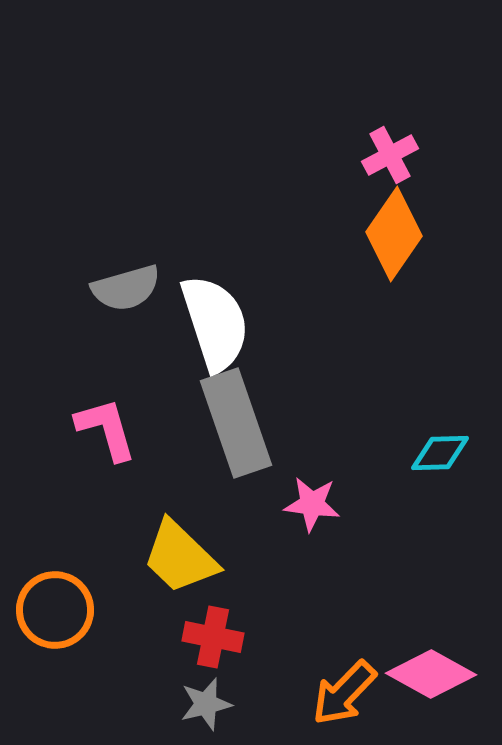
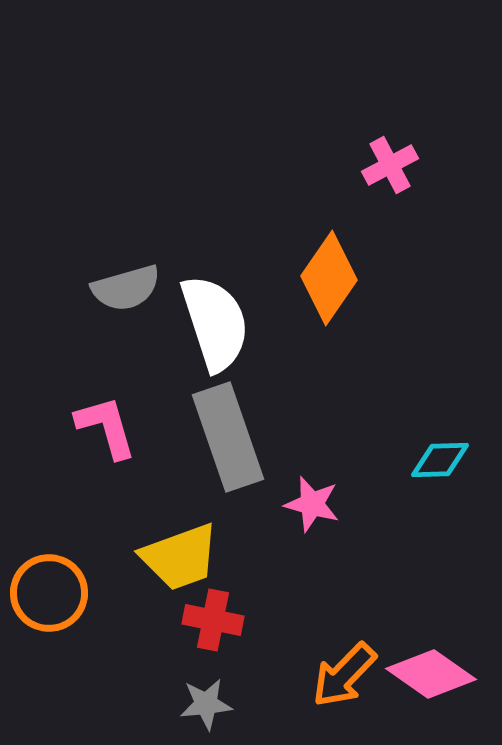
pink cross: moved 10 px down
orange diamond: moved 65 px left, 44 px down
gray rectangle: moved 8 px left, 14 px down
pink L-shape: moved 2 px up
cyan diamond: moved 7 px down
pink star: rotated 8 degrees clockwise
yellow trapezoid: rotated 64 degrees counterclockwise
orange circle: moved 6 px left, 17 px up
red cross: moved 17 px up
pink diamond: rotated 6 degrees clockwise
orange arrow: moved 18 px up
gray star: rotated 8 degrees clockwise
